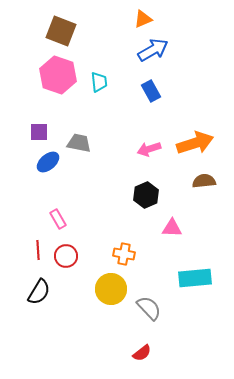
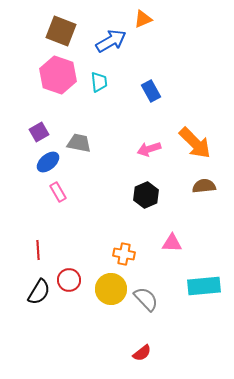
blue arrow: moved 42 px left, 9 px up
purple square: rotated 30 degrees counterclockwise
orange arrow: rotated 63 degrees clockwise
brown semicircle: moved 5 px down
pink rectangle: moved 27 px up
pink triangle: moved 15 px down
red circle: moved 3 px right, 24 px down
cyan rectangle: moved 9 px right, 8 px down
gray semicircle: moved 3 px left, 9 px up
